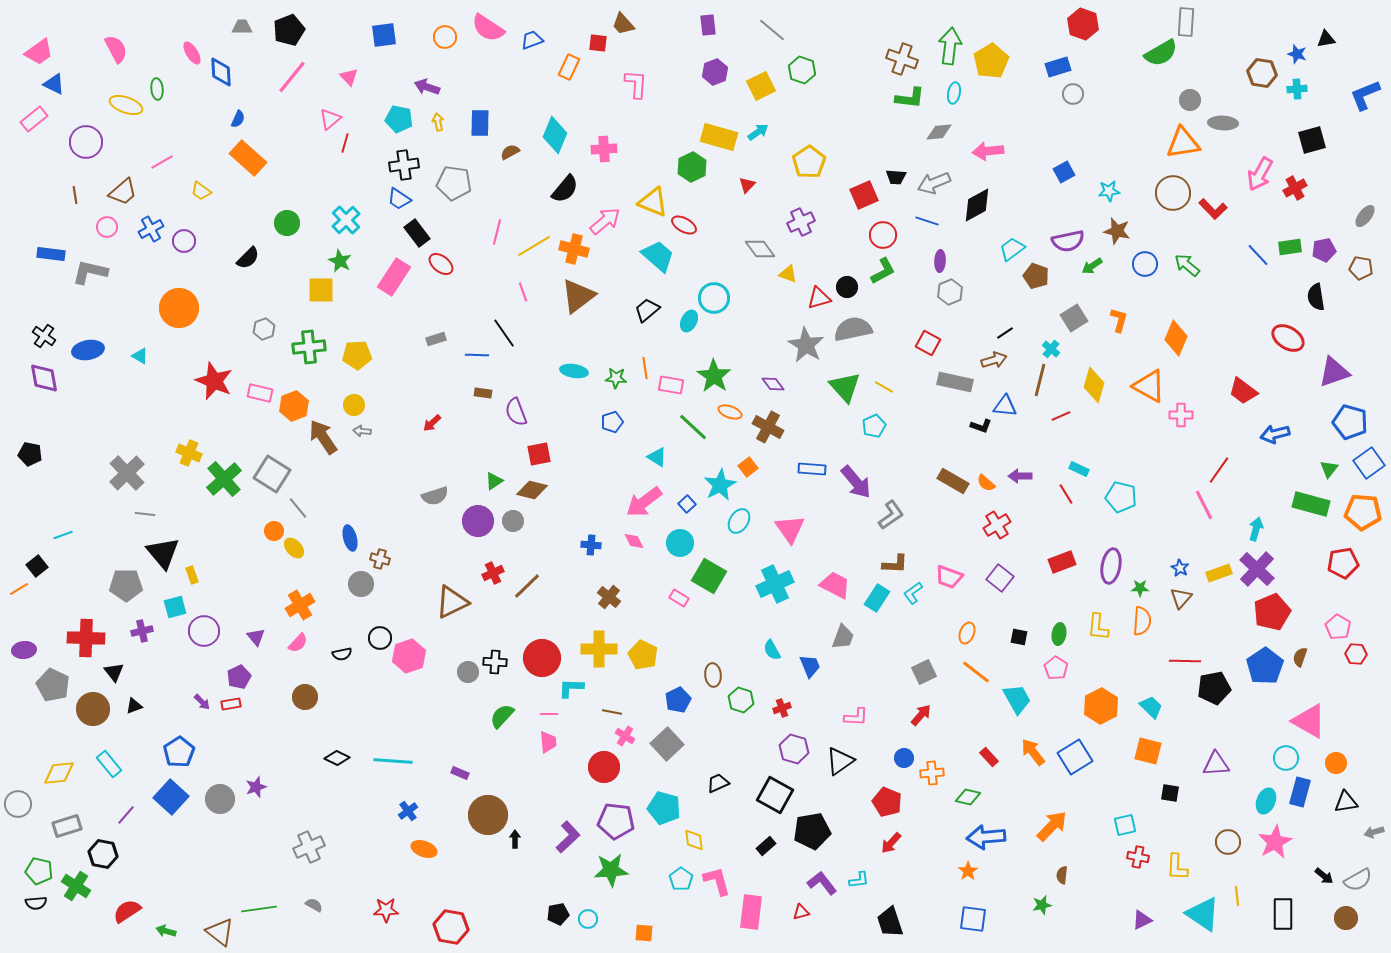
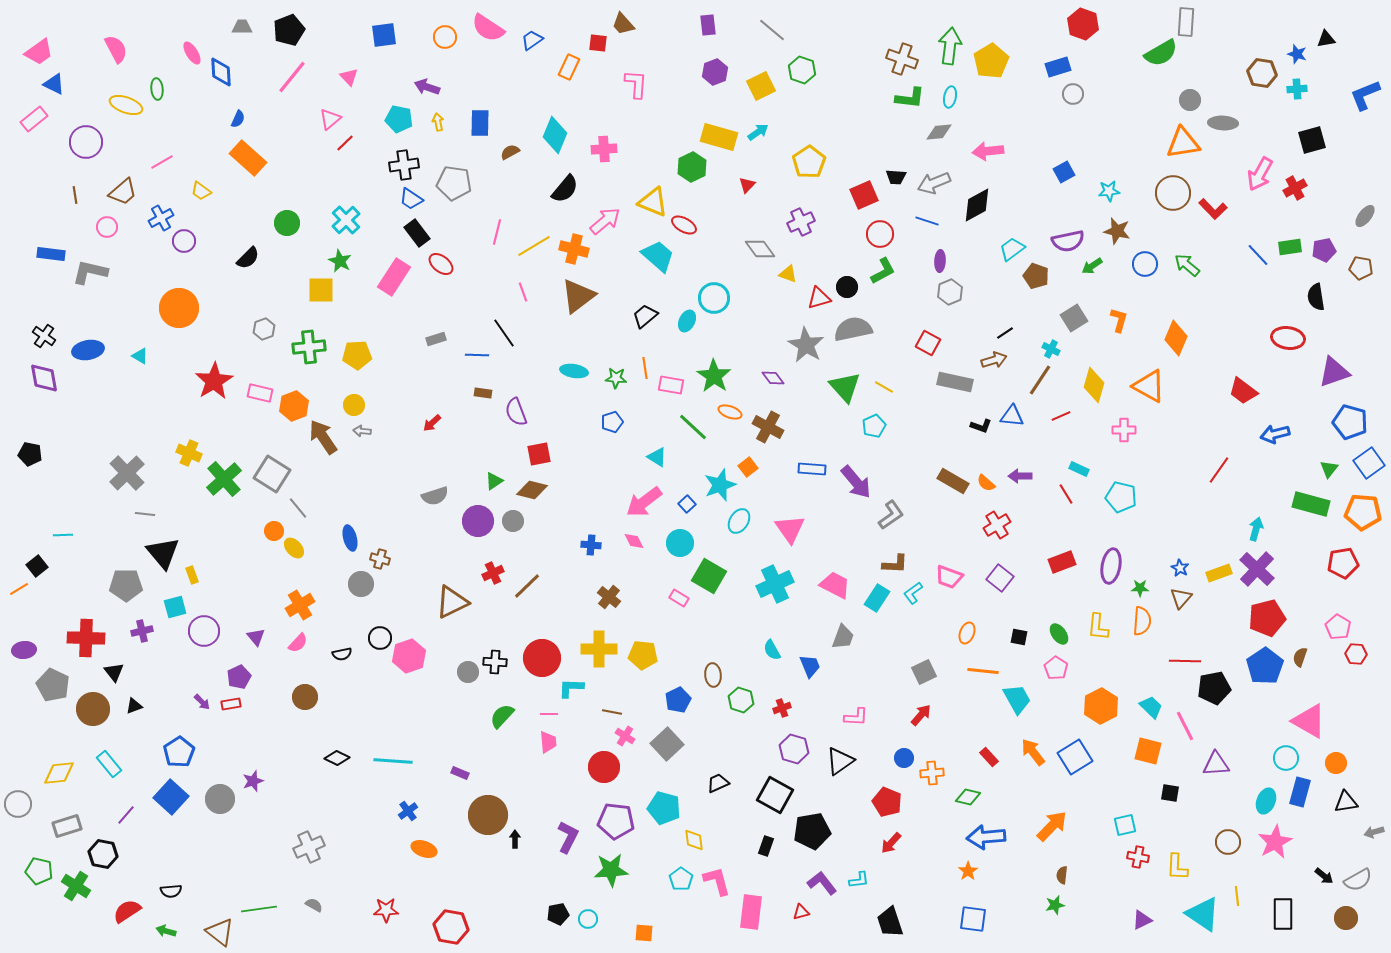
blue trapezoid at (532, 40): rotated 15 degrees counterclockwise
cyan ellipse at (954, 93): moved 4 px left, 4 px down
red line at (345, 143): rotated 30 degrees clockwise
blue trapezoid at (399, 199): moved 12 px right
blue cross at (151, 229): moved 10 px right, 11 px up
red circle at (883, 235): moved 3 px left, 1 px up
black trapezoid at (647, 310): moved 2 px left, 6 px down
cyan ellipse at (689, 321): moved 2 px left
red ellipse at (1288, 338): rotated 24 degrees counterclockwise
cyan cross at (1051, 349): rotated 12 degrees counterclockwise
brown line at (1040, 380): rotated 20 degrees clockwise
red star at (214, 381): rotated 18 degrees clockwise
purple diamond at (773, 384): moved 6 px up
blue triangle at (1005, 406): moved 7 px right, 10 px down
pink cross at (1181, 415): moved 57 px left, 15 px down
cyan star at (720, 485): rotated 8 degrees clockwise
pink line at (1204, 505): moved 19 px left, 221 px down
cyan line at (63, 535): rotated 18 degrees clockwise
red pentagon at (1272, 612): moved 5 px left, 6 px down; rotated 9 degrees clockwise
green ellipse at (1059, 634): rotated 45 degrees counterclockwise
yellow pentagon at (643, 655): rotated 20 degrees counterclockwise
orange line at (976, 672): moved 7 px right, 1 px up; rotated 32 degrees counterclockwise
purple star at (256, 787): moved 3 px left, 6 px up
purple L-shape at (568, 837): rotated 20 degrees counterclockwise
black rectangle at (766, 846): rotated 30 degrees counterclockwise
black semicircle at (36, 903): moved 135 px right, 12 px up
green star at (1042, 905): moved 13 px right
